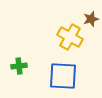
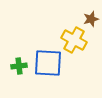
yellow cross: moved 4 px right, 3 px down
blue square: moved 15 px left, 13 px up
